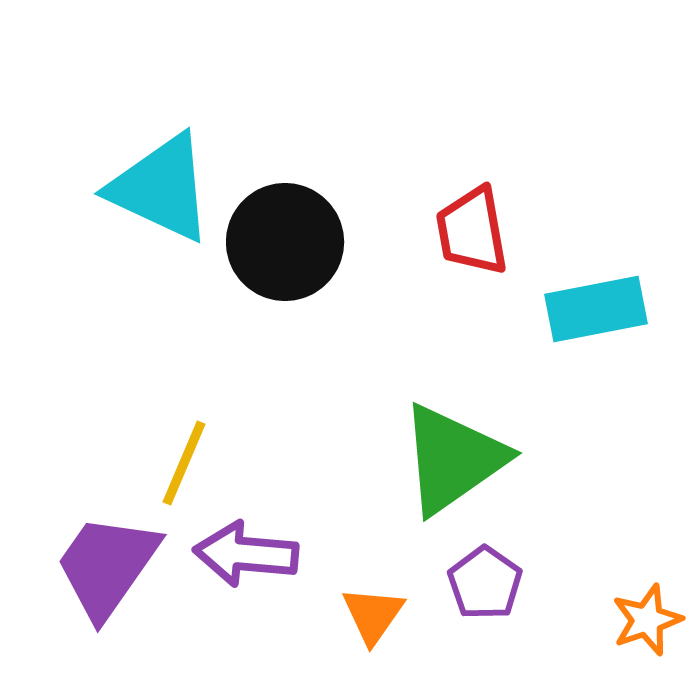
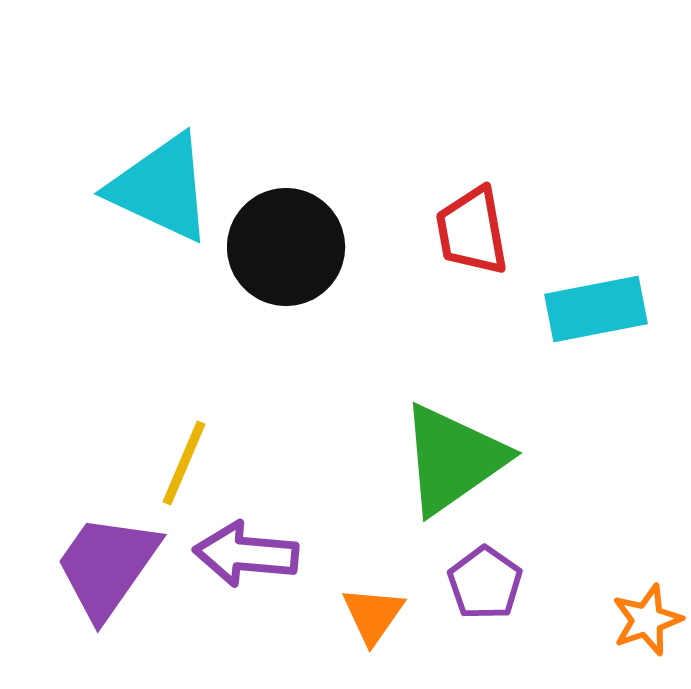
black circle: moved 1 px right, 5 px down
